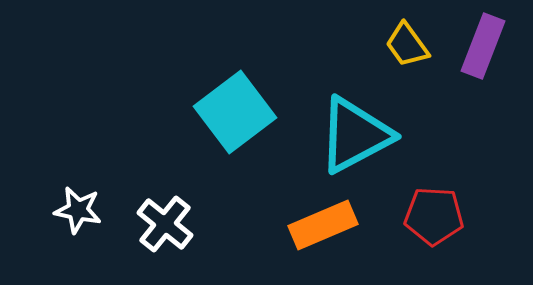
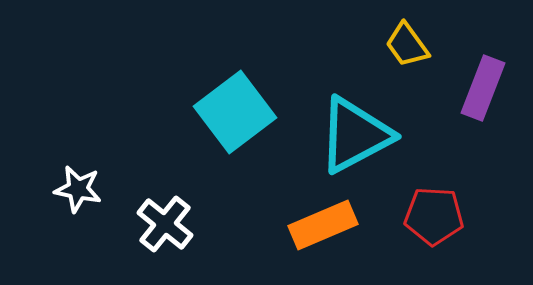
purple rectangle: moved 42 px down
white star: moved 21 px up
